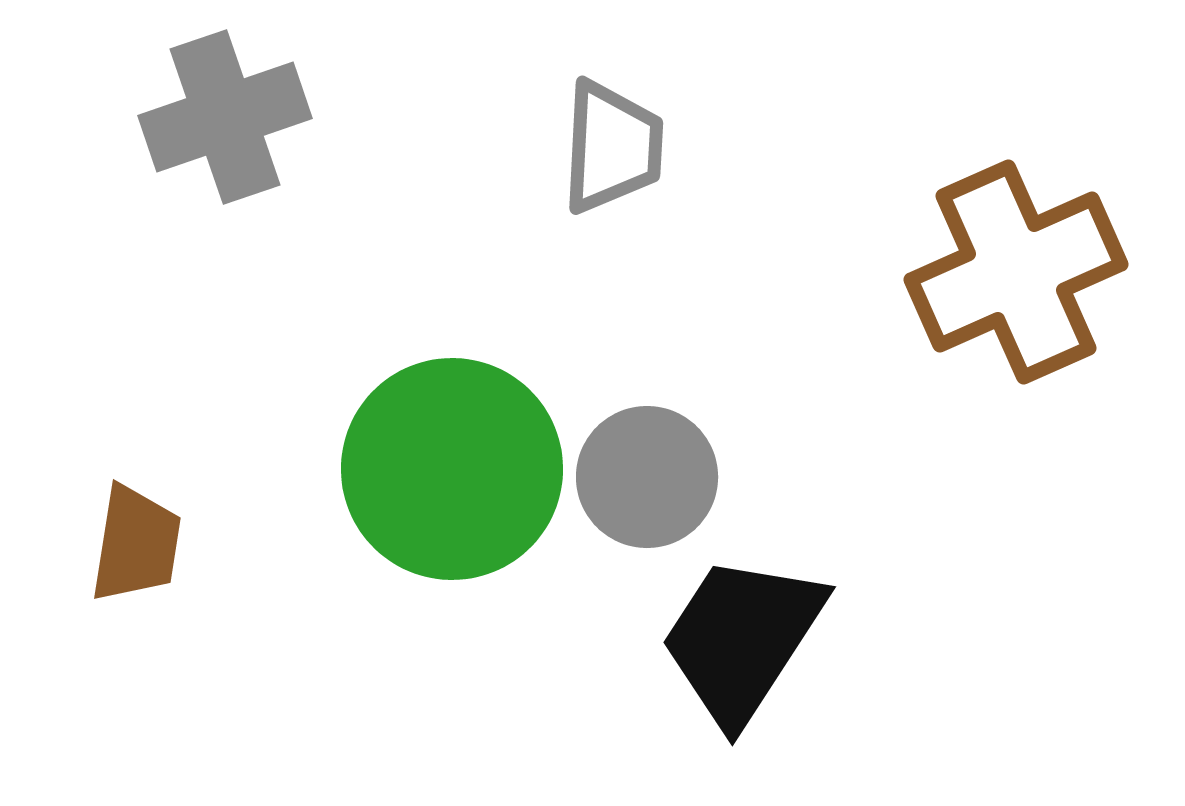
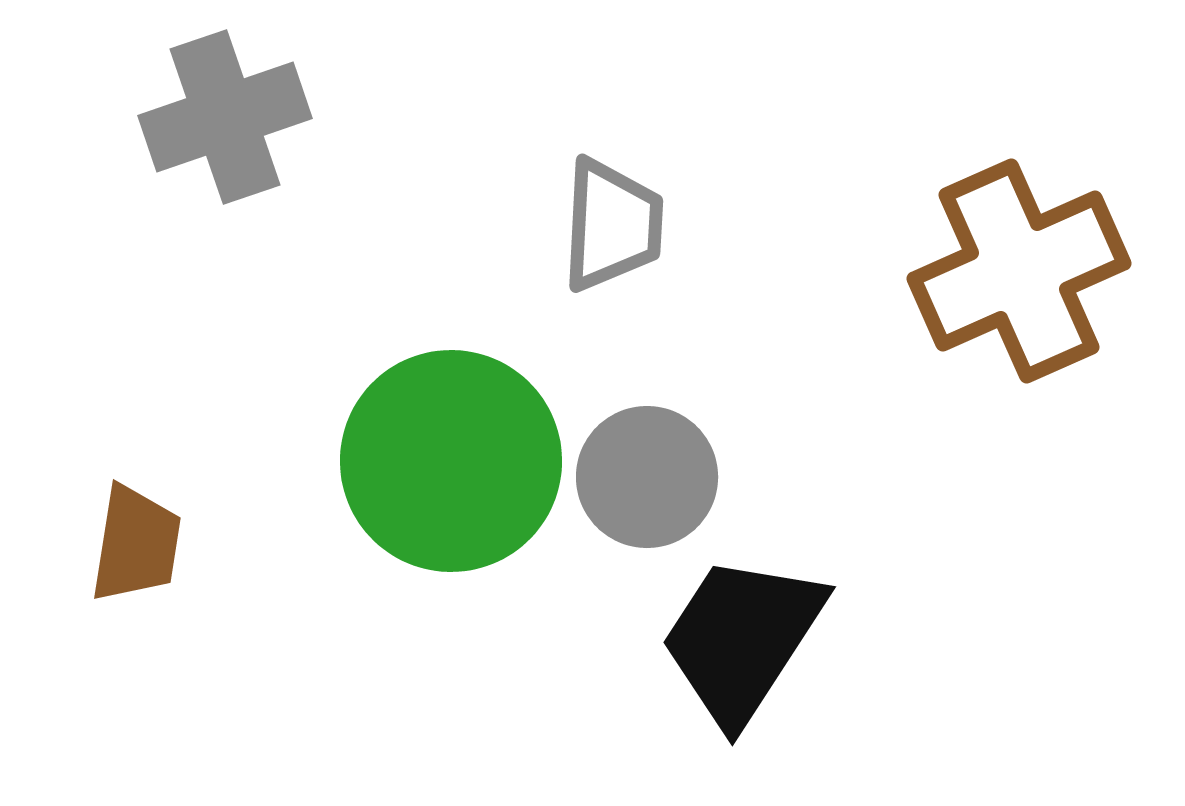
gray trapezoid: moved 78 px down
brown cross: moved 3 px right, 1 px up
green circle: moved 1 px left, 8 px up
